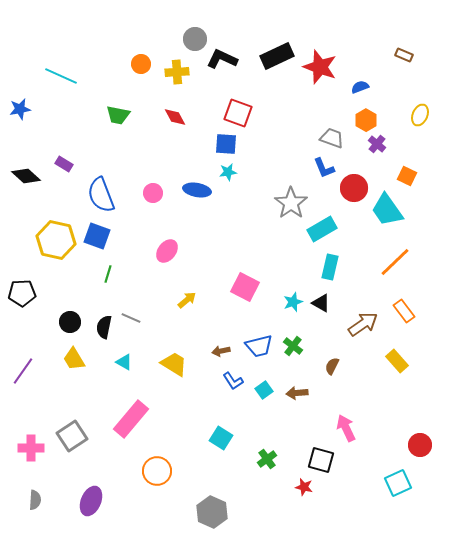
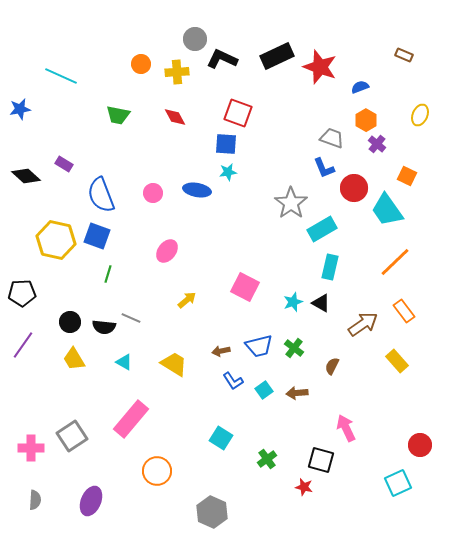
black semicircle at (104, 327): rotated 95 degrees counterclockwise
green cross at (293, 346): moved 1 px right, 2 px down
purple line at (23, 371): moved 26 px up
